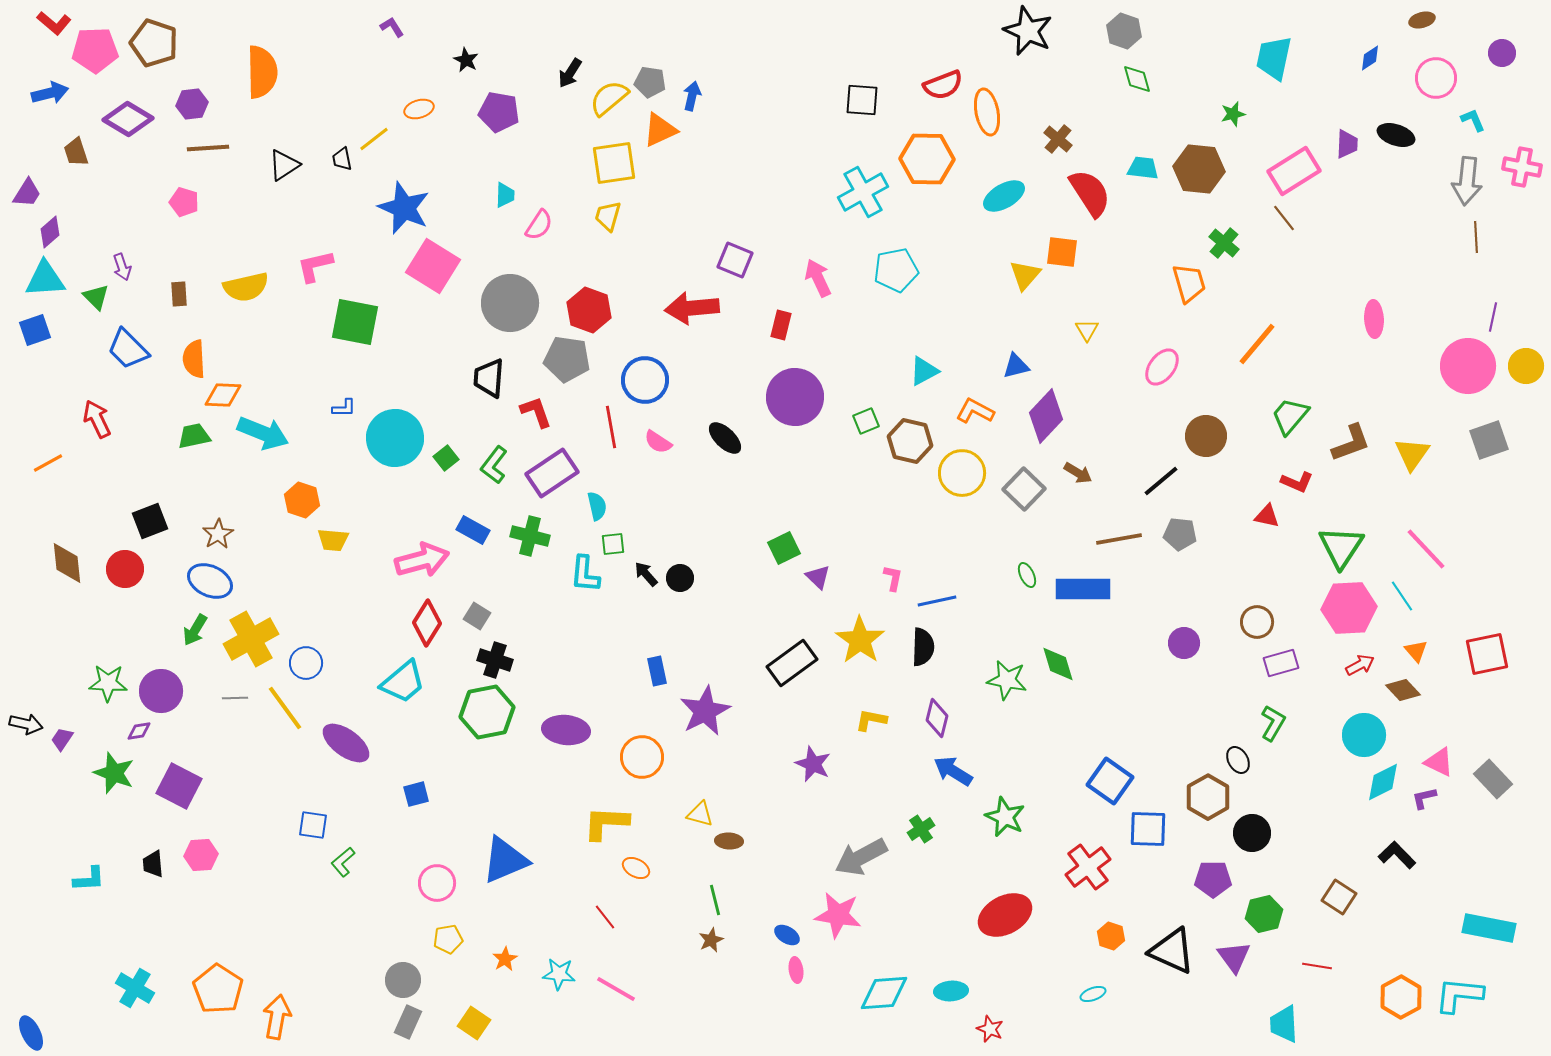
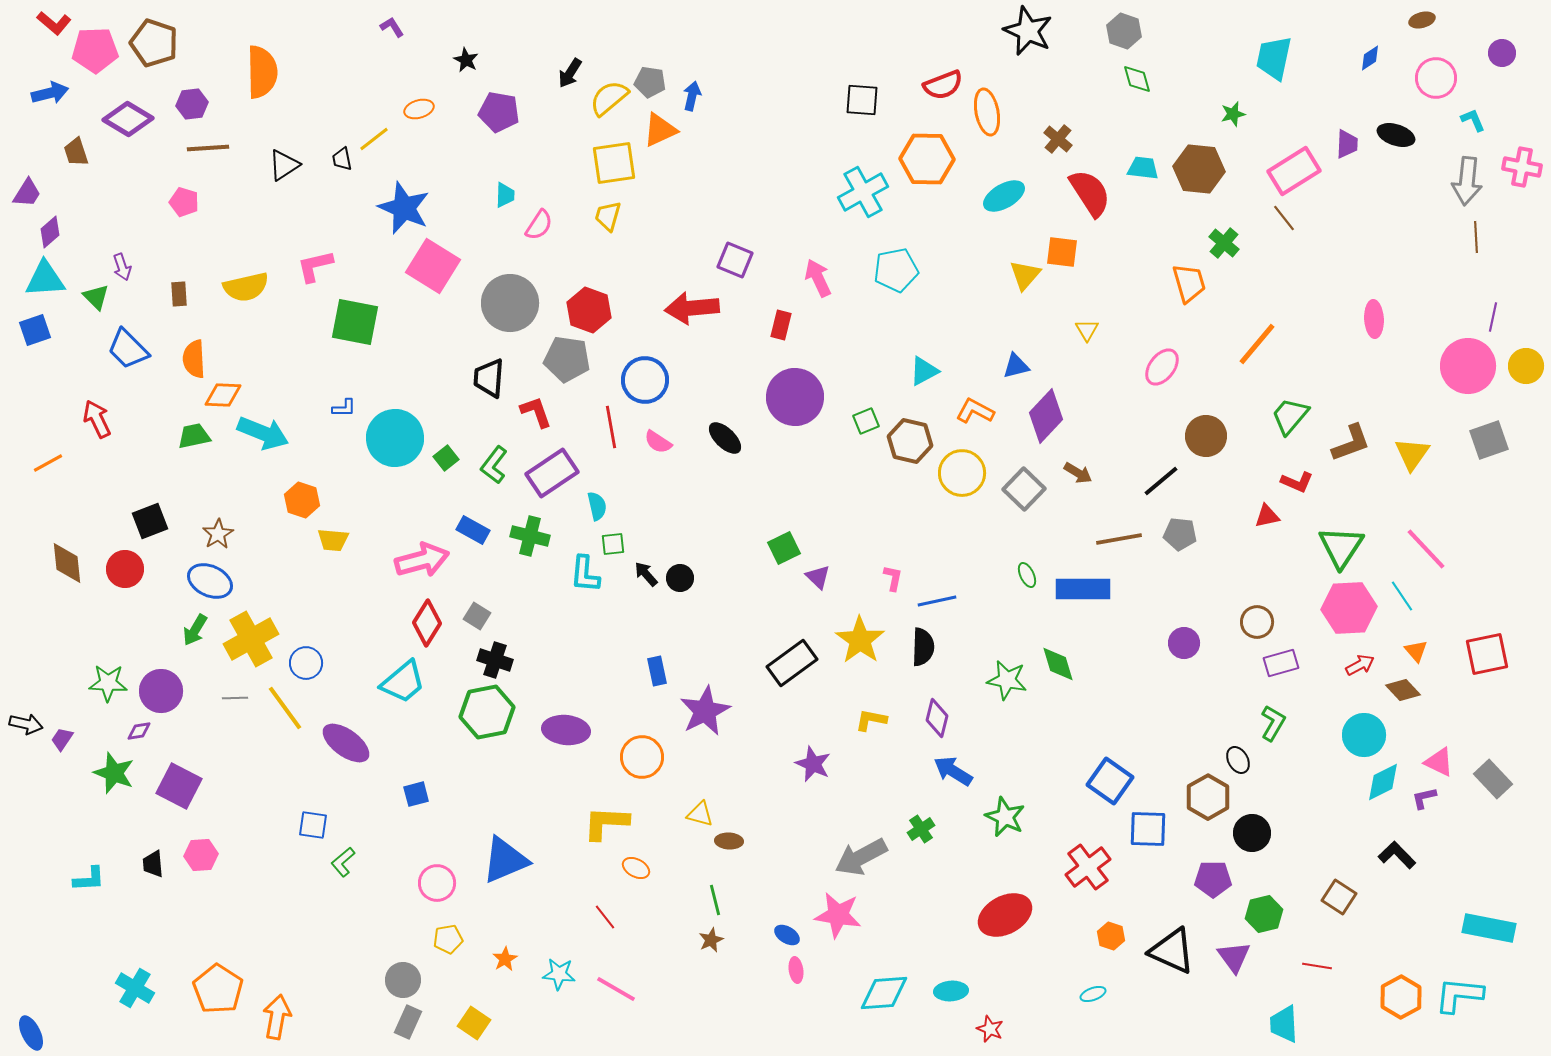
red triangle at (1267, 516): rotated 24 degrees counterclockwise
